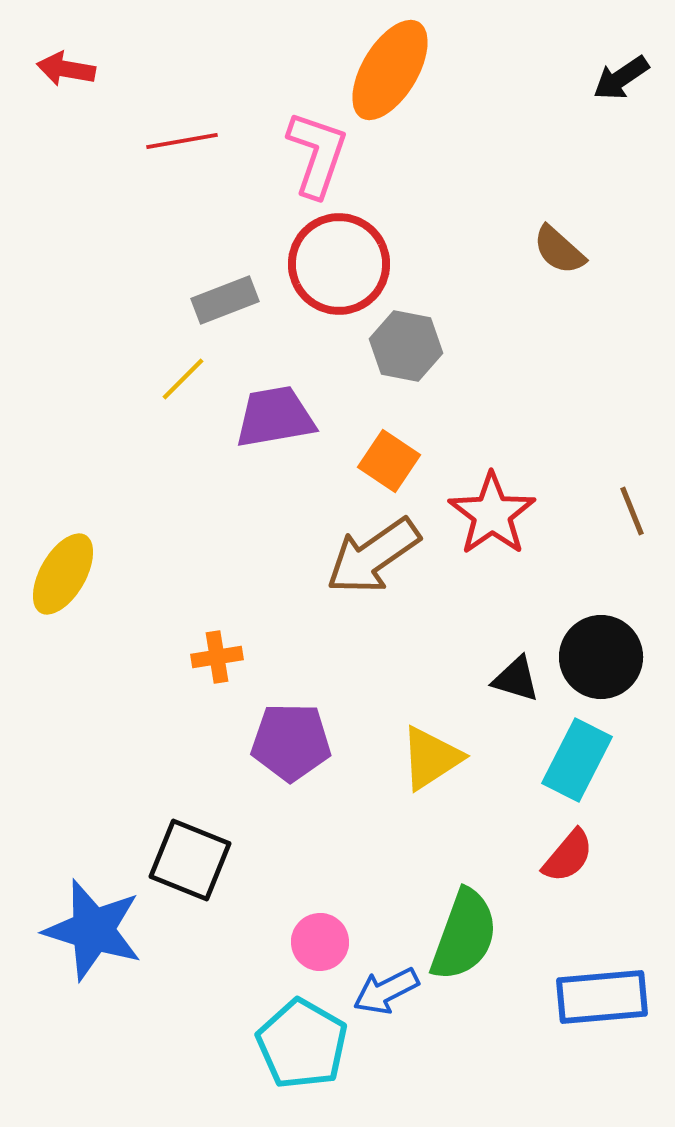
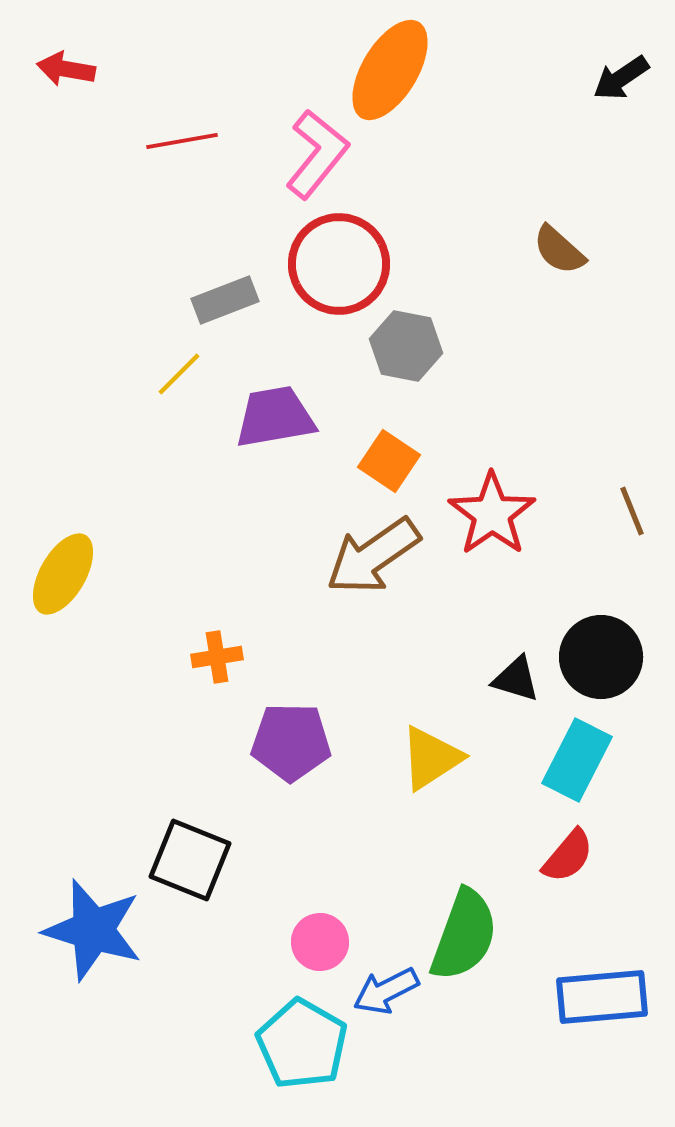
pink L-shape: rotated 20 degrees clockwise
yellow line: moved 4 px left, 5 px up
